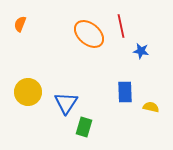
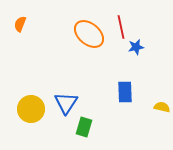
red line: moved 1 px down
blue star: moved 5 px left, 4 px up; rotated 21 degrees counterclockwise
yellow circle: moved 3 px right, 17 px down
yellow semicircle: moved 11 px right
